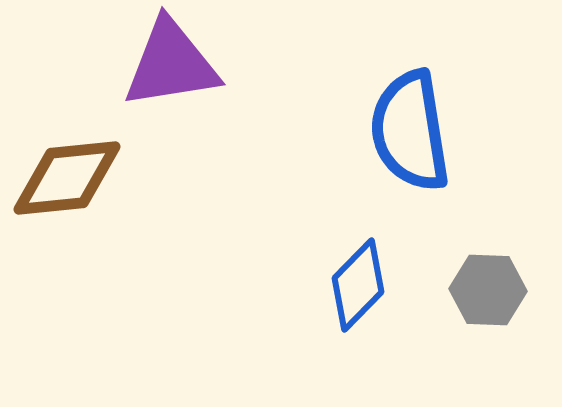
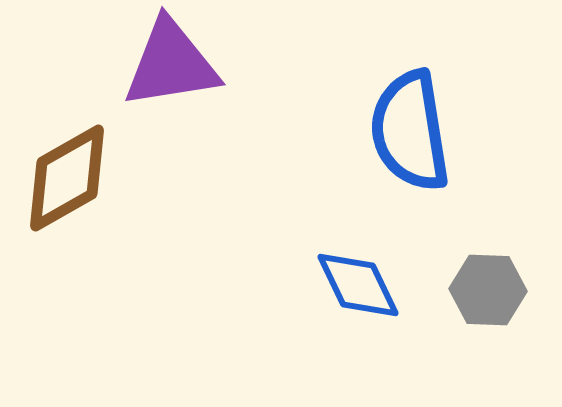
brown diamond: rotated 24 degrees counterclockwise
blue diamond: rotated 70 degrees counterclockwise
